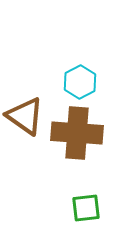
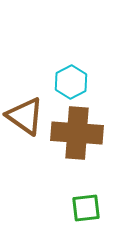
cyan hexagon: moved 9 px left
